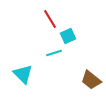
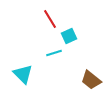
cyan square: moved 1 px right
